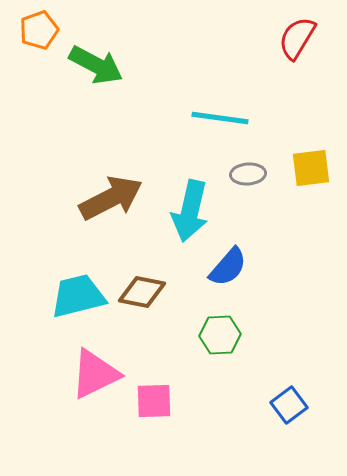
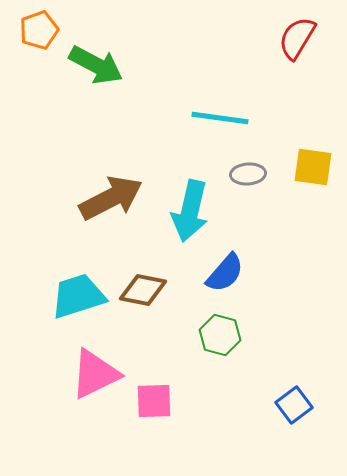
yellow square: moved 2 px right, 1 px up; rotated 15 degrees clockwise
blue semicircle: moved 3 px left, 6 px down
brown diamond: moved 1 px right, 2 px up
cyan trapezoid: rotated 4 degrees counterclockwise
green hexagon: rotated 18 degrees clockwise
blue square: moved 5 px right
